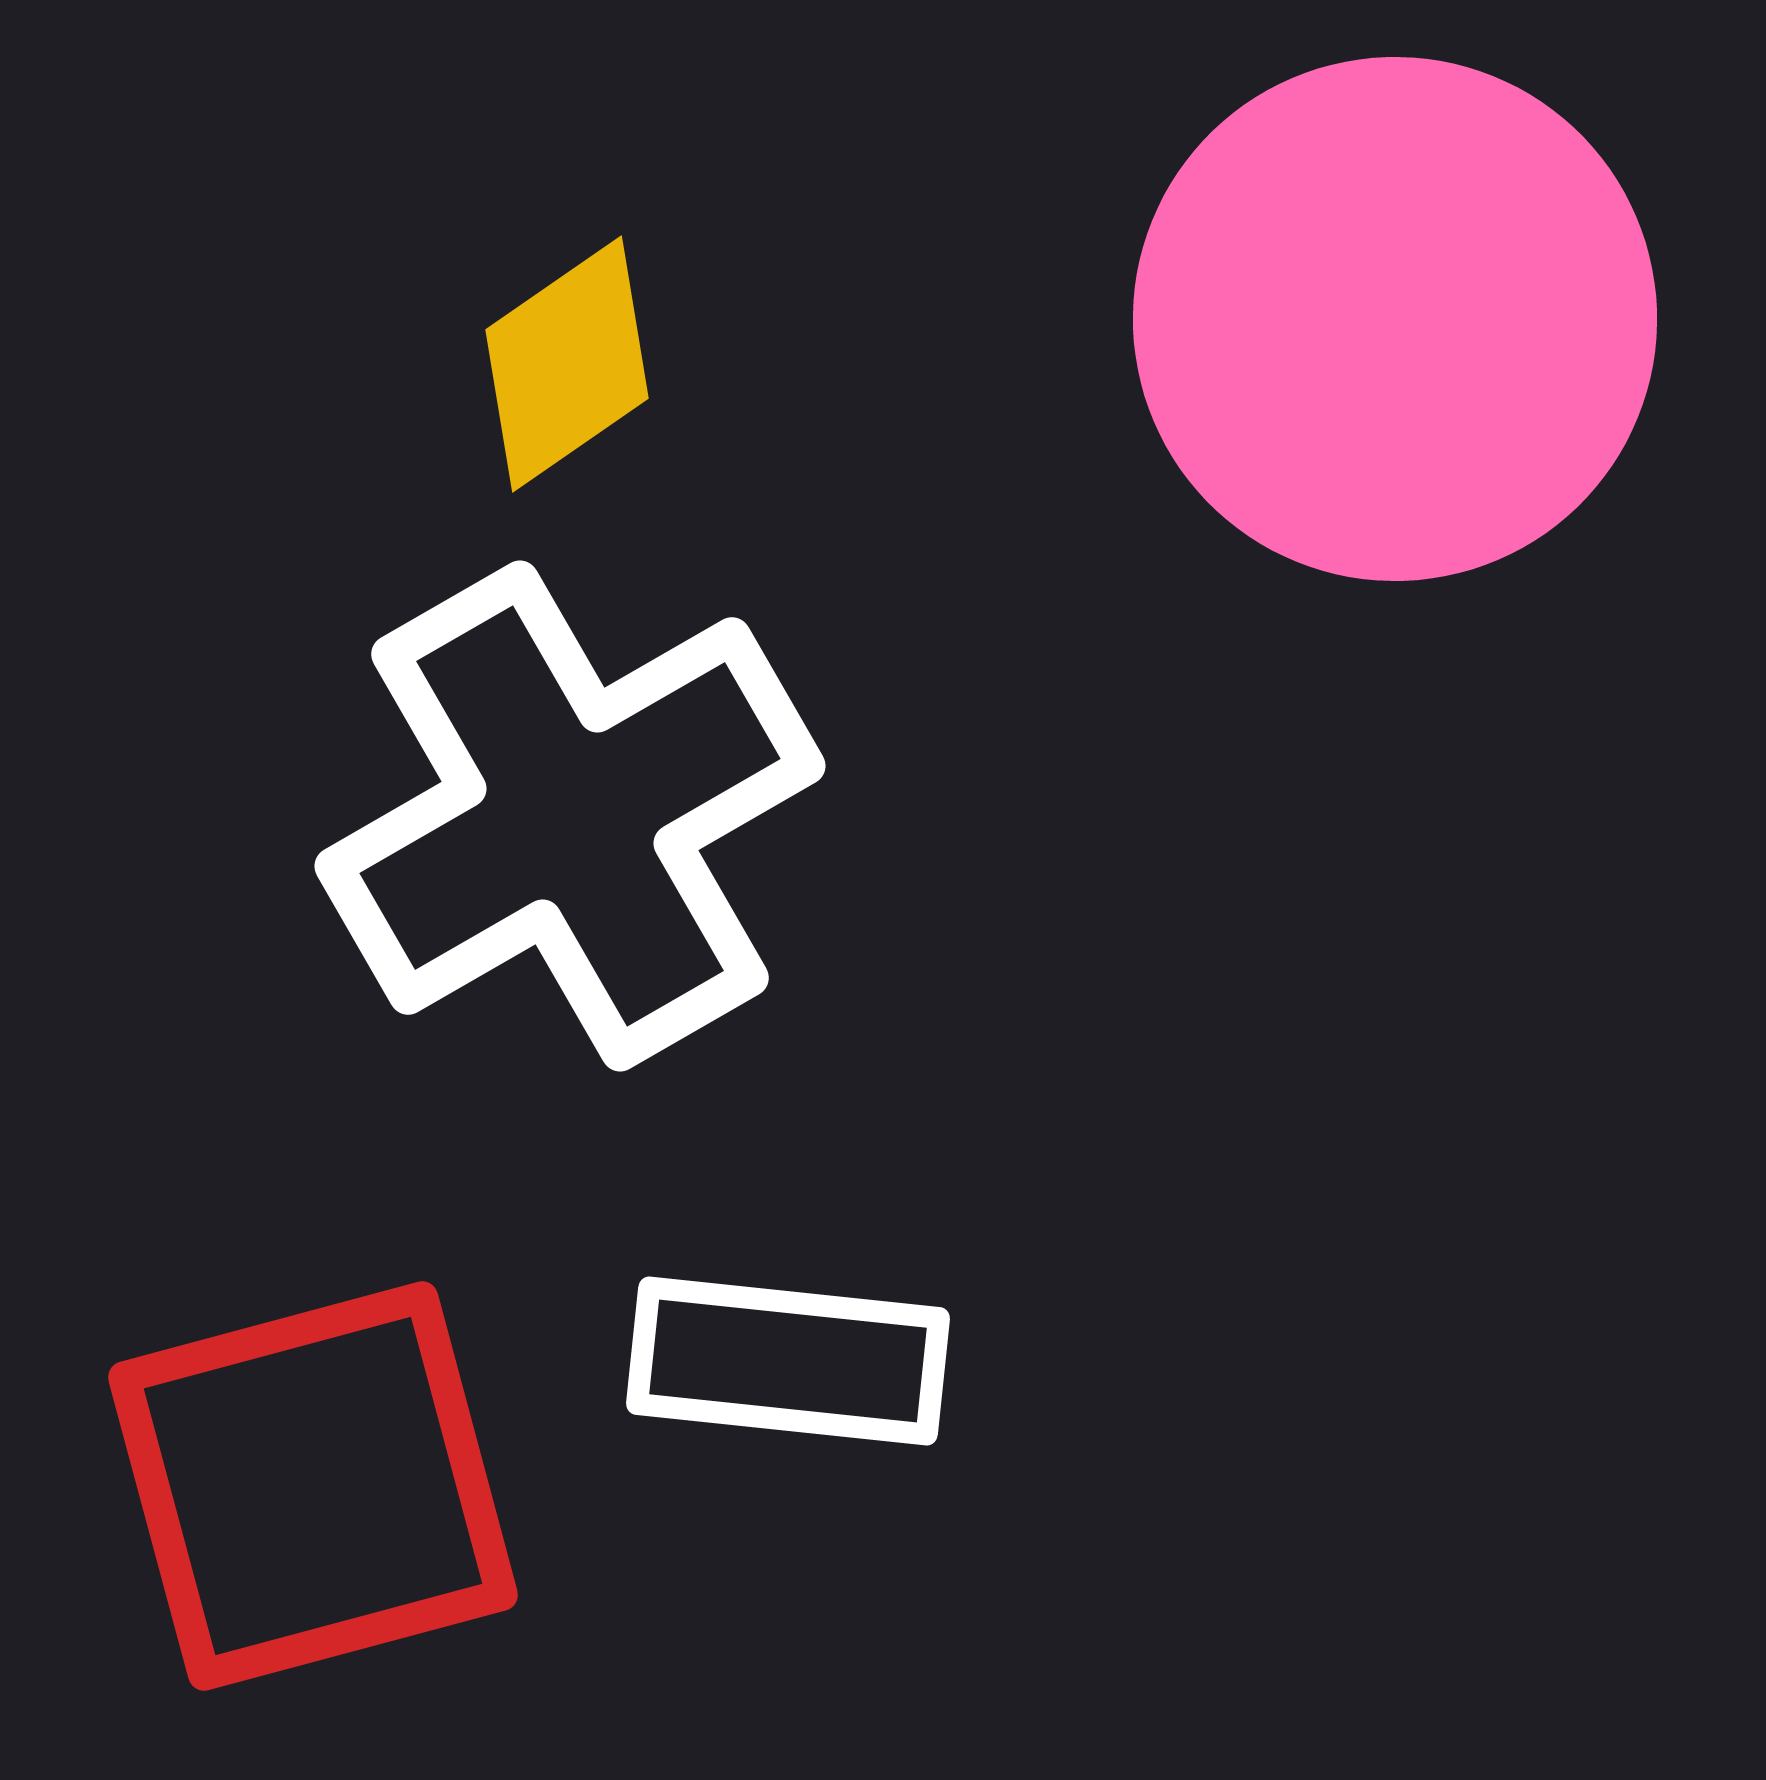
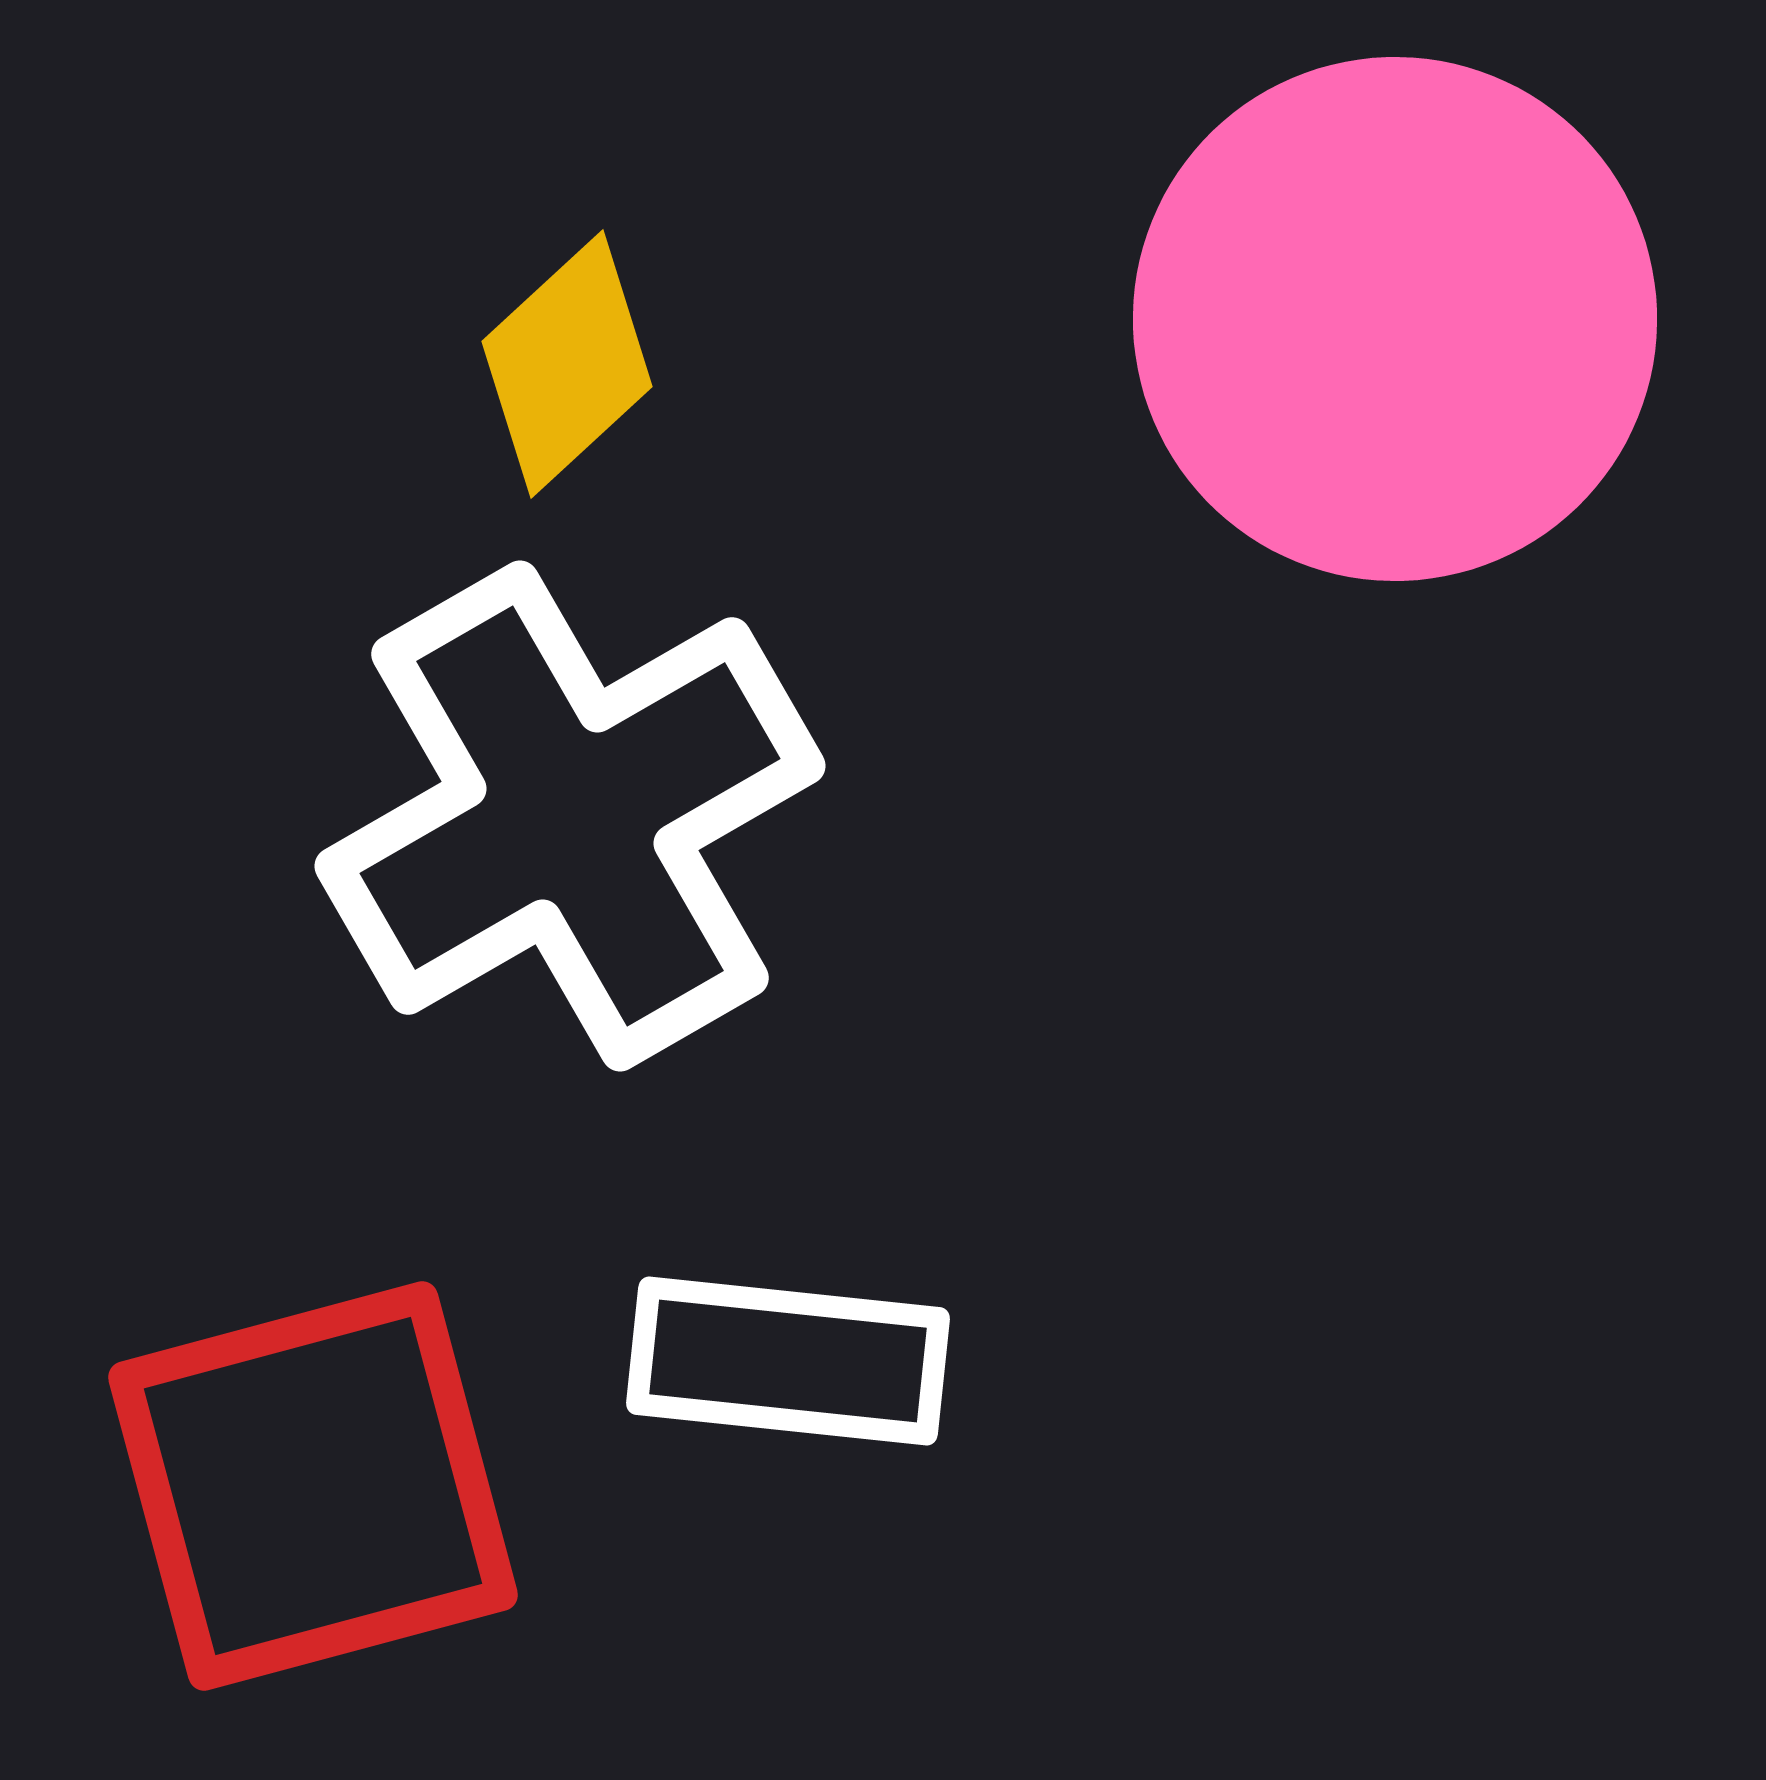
yellow diamond: rotated 8 degrees counterclockwise
